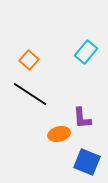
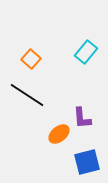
orange square: moved 2 px right, 1 px up
black line: moved 3 px left, 1 px down
orange ellipse: rotated 25 degrees counterclockwise
blue square: rotated 36 degrees counterclockwise
